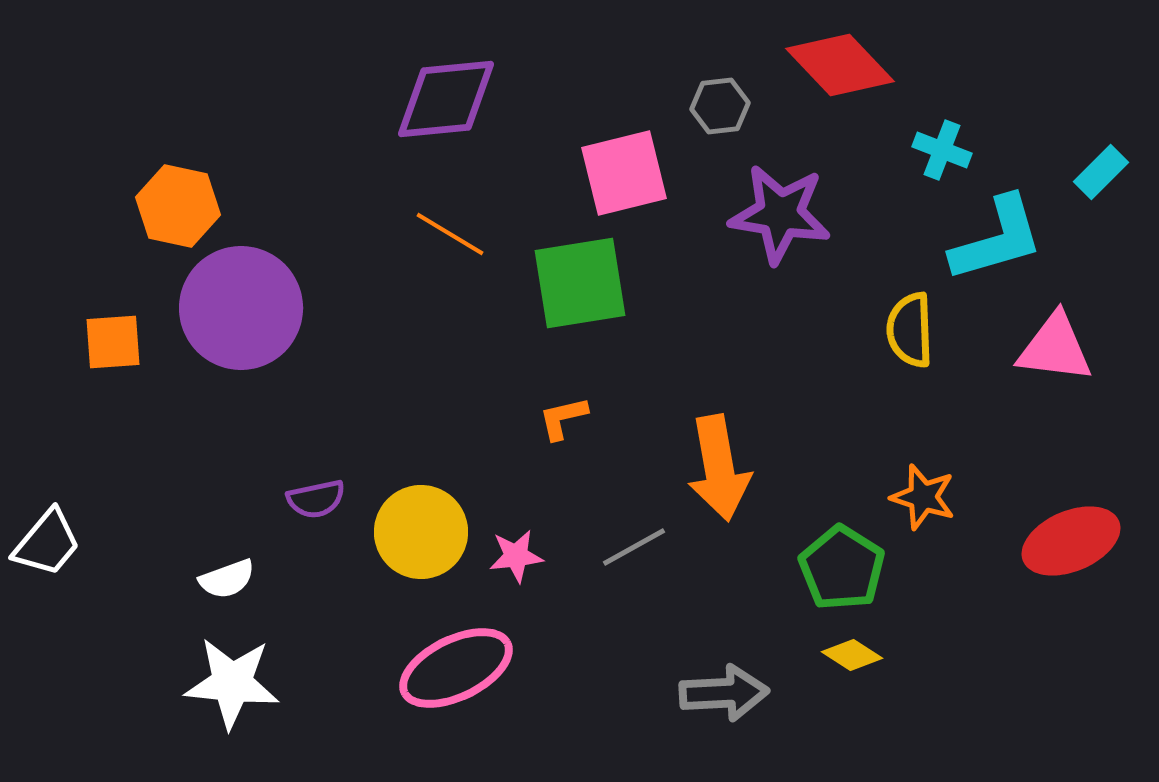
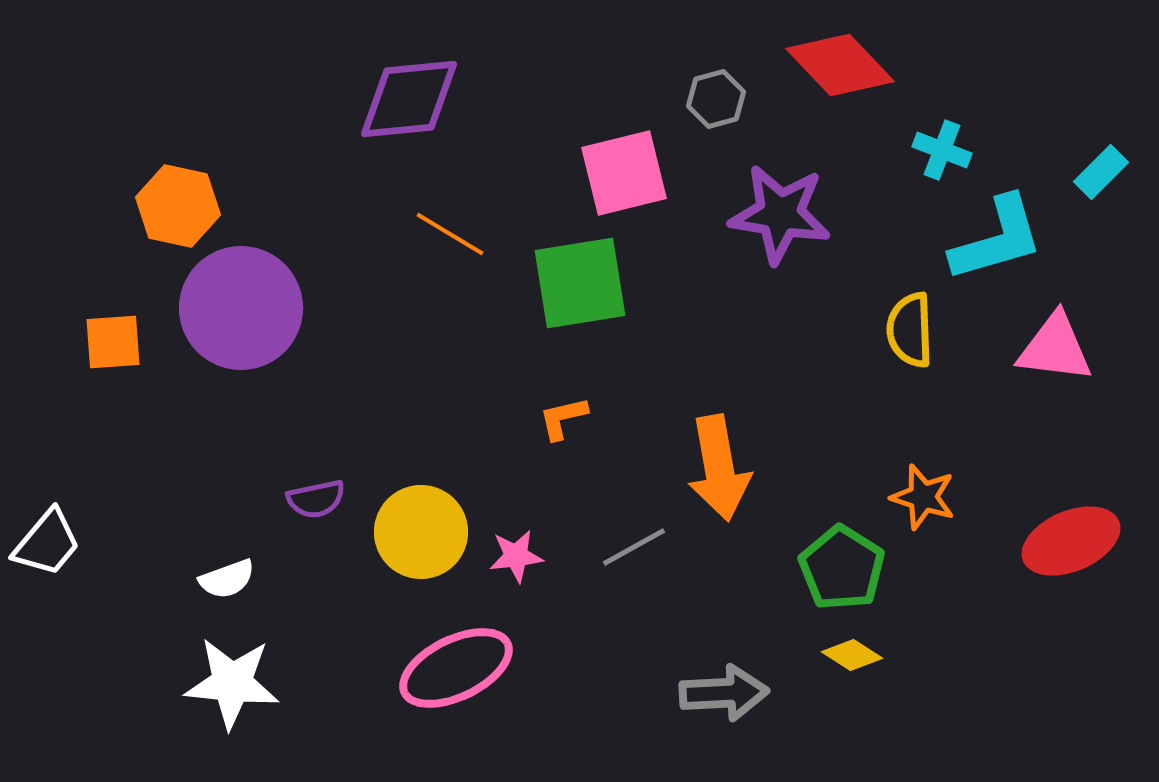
purple diamond: moved 37 px left
gray hexagon: moved 4 px left, 7 px up; rotated 8 degrees counterclockwise
